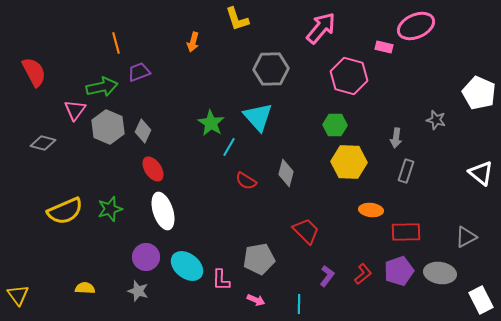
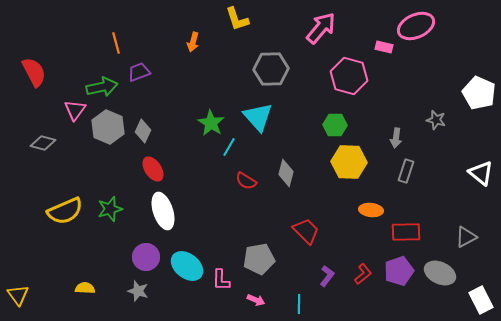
gray ellipse at (440, 273): rotated 16 degrees clockwise
